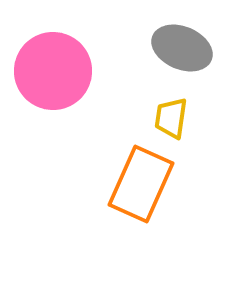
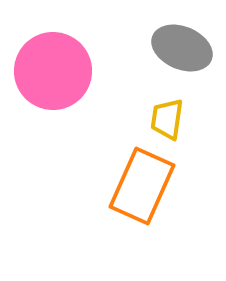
yellow trapezoid: moved 4 px left, 1 px down
orange rectangle: moved 1 px right, 2 px down
